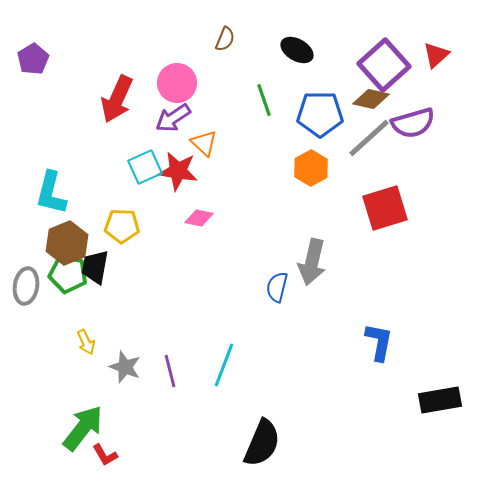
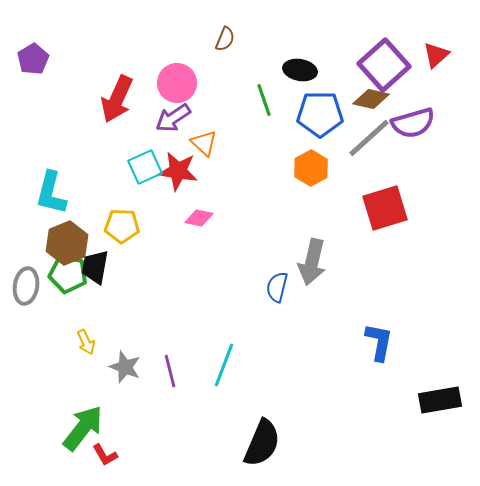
black ellipse: moved 3 px right, 20 px down; rotated 20 degrees counterclockwise
